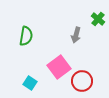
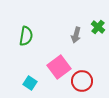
green cross: moved 8 px down
